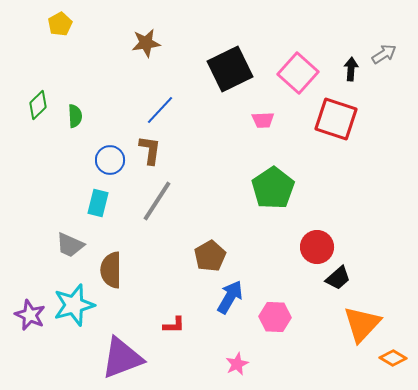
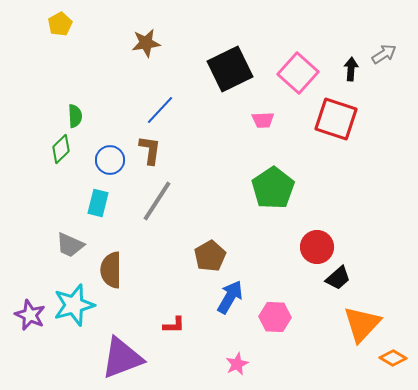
green diamond: moved 23 px right, 44 px down
